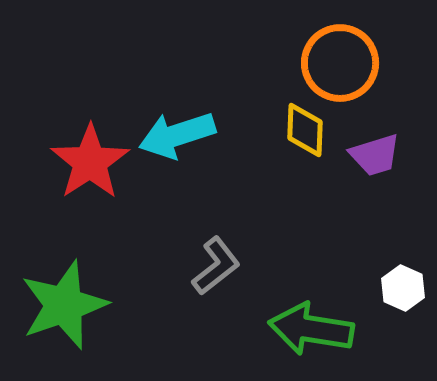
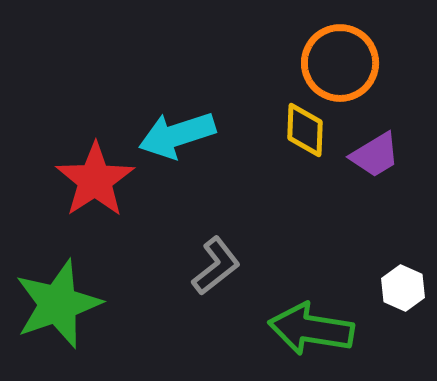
purple trapezoid: rotated 14 degrees counterclockwise
red star: moved 5 px right, 18 px down
green star: moved 6 px left, 1 px up
